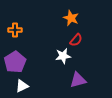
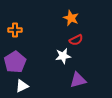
red semicircle: rotated 24 degrees clockwise
